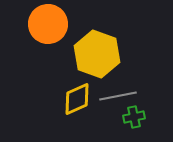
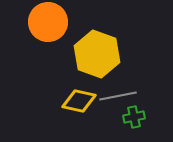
orange circle: moved 2 px up
yellow diamond: moved 2 px right, 2 px down; rotated 36 degrees clockwise
